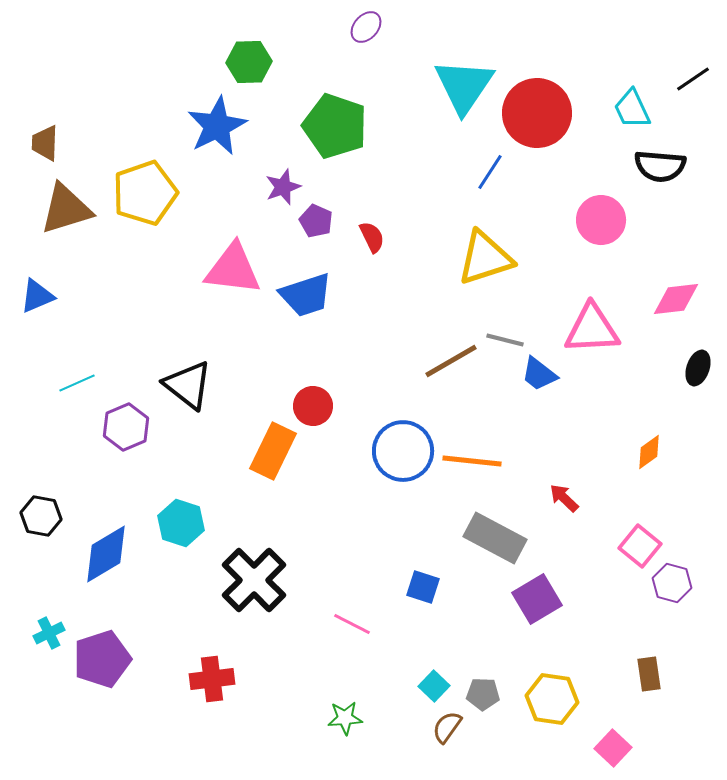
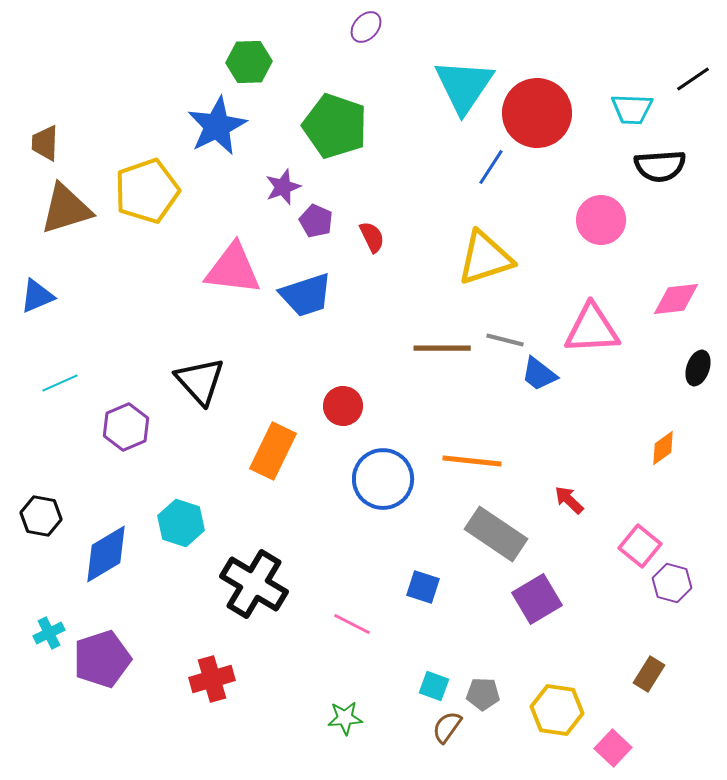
cyan trapezoid at (632, 109): rotated 63 degrees counterclockwise
black semicircle at (660, 166): rotated 9 degrees counterclockwise
blue line at (490, 172): moved 1 px right, 5 px up
yellow pentagon at (145, 193): moved 2 px right, 2 px up
brown line at (451, 361): moved 9 px left, 13 px up; rotated 30 degrees clockwise
cyan line at (77, 383): moved 17 px left
black triangle at (188, 385): moved 12 px right, 4 px up; rotated 10 degrees clockwise
red circle at (313, 406): moved 30 px right
blue circle at (403, 451): moved 20 px left, 28 px down
orange diamond at (649, 452): moved 14 px right, 4 px up
red arrow at (564, 498): moved 5 px right, 2 px down
gray rectangle at (495, 538): moved 1 px right, 4 px up; rotated 6 degrees clockwise
black cross at (254, 580): moved 4 px down; rotated 14 degrees counterclockwise
brown rectangle at (649, 674): rotated 40 degrees clockwise
red cross at (212, 679): rotated 9 degrees counterclockwise
cyan square at (434, 686): rotated 24 degrees counterclockwise
yellow hexagon at (552, 699): moved 5 px right, 11 px down
